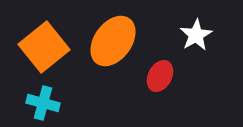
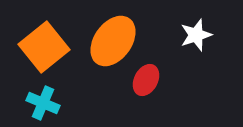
white star: rotated 12 degrees clockwise
red ellipse: moved 14 px left, 4 px down
cyan cross: rotated 8 degrees clockwise
